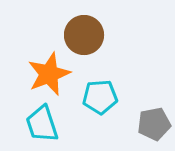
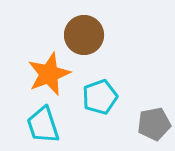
cyan pentagon: rotated 16 degrees counterclockwise
cyan trapezoid: moved 1 px right, 1 px down
